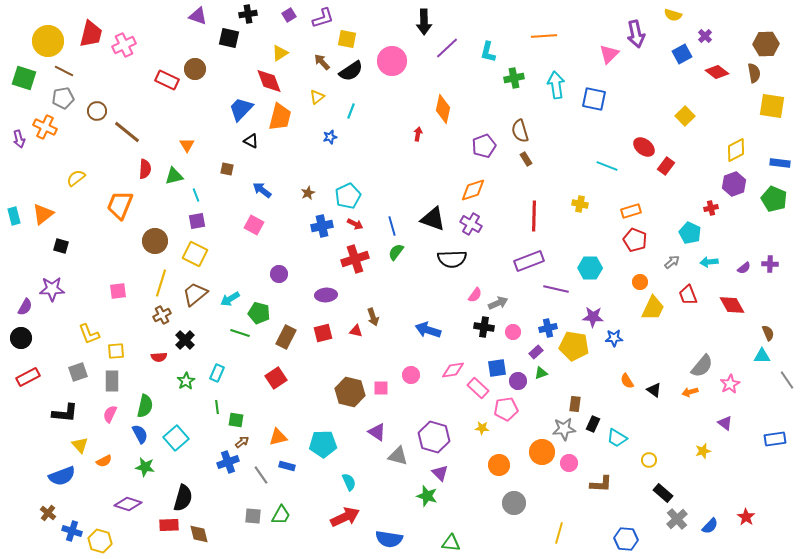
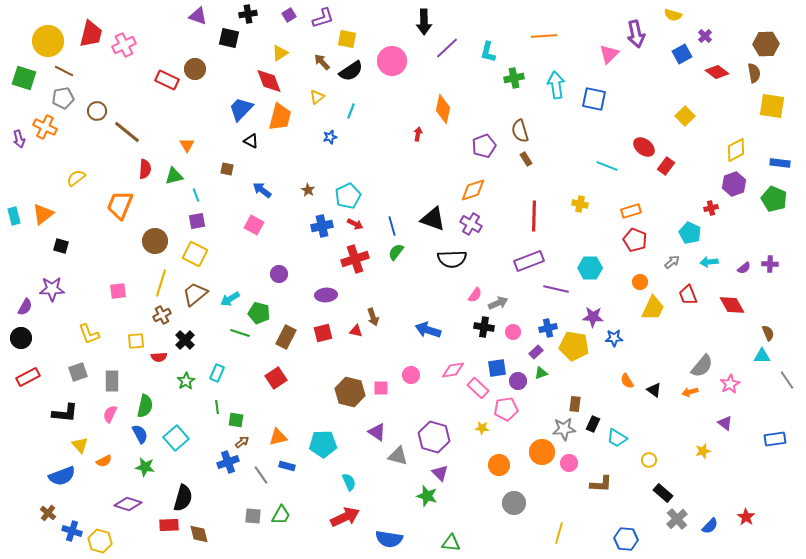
brown star at (308, 193): moved 3 px up; rotated 16 degrees counterclockwise
yellow square at (116, 351): moved 20 px right, 10 px up
